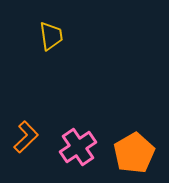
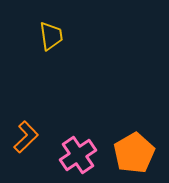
pink cross: moved 8 px down
